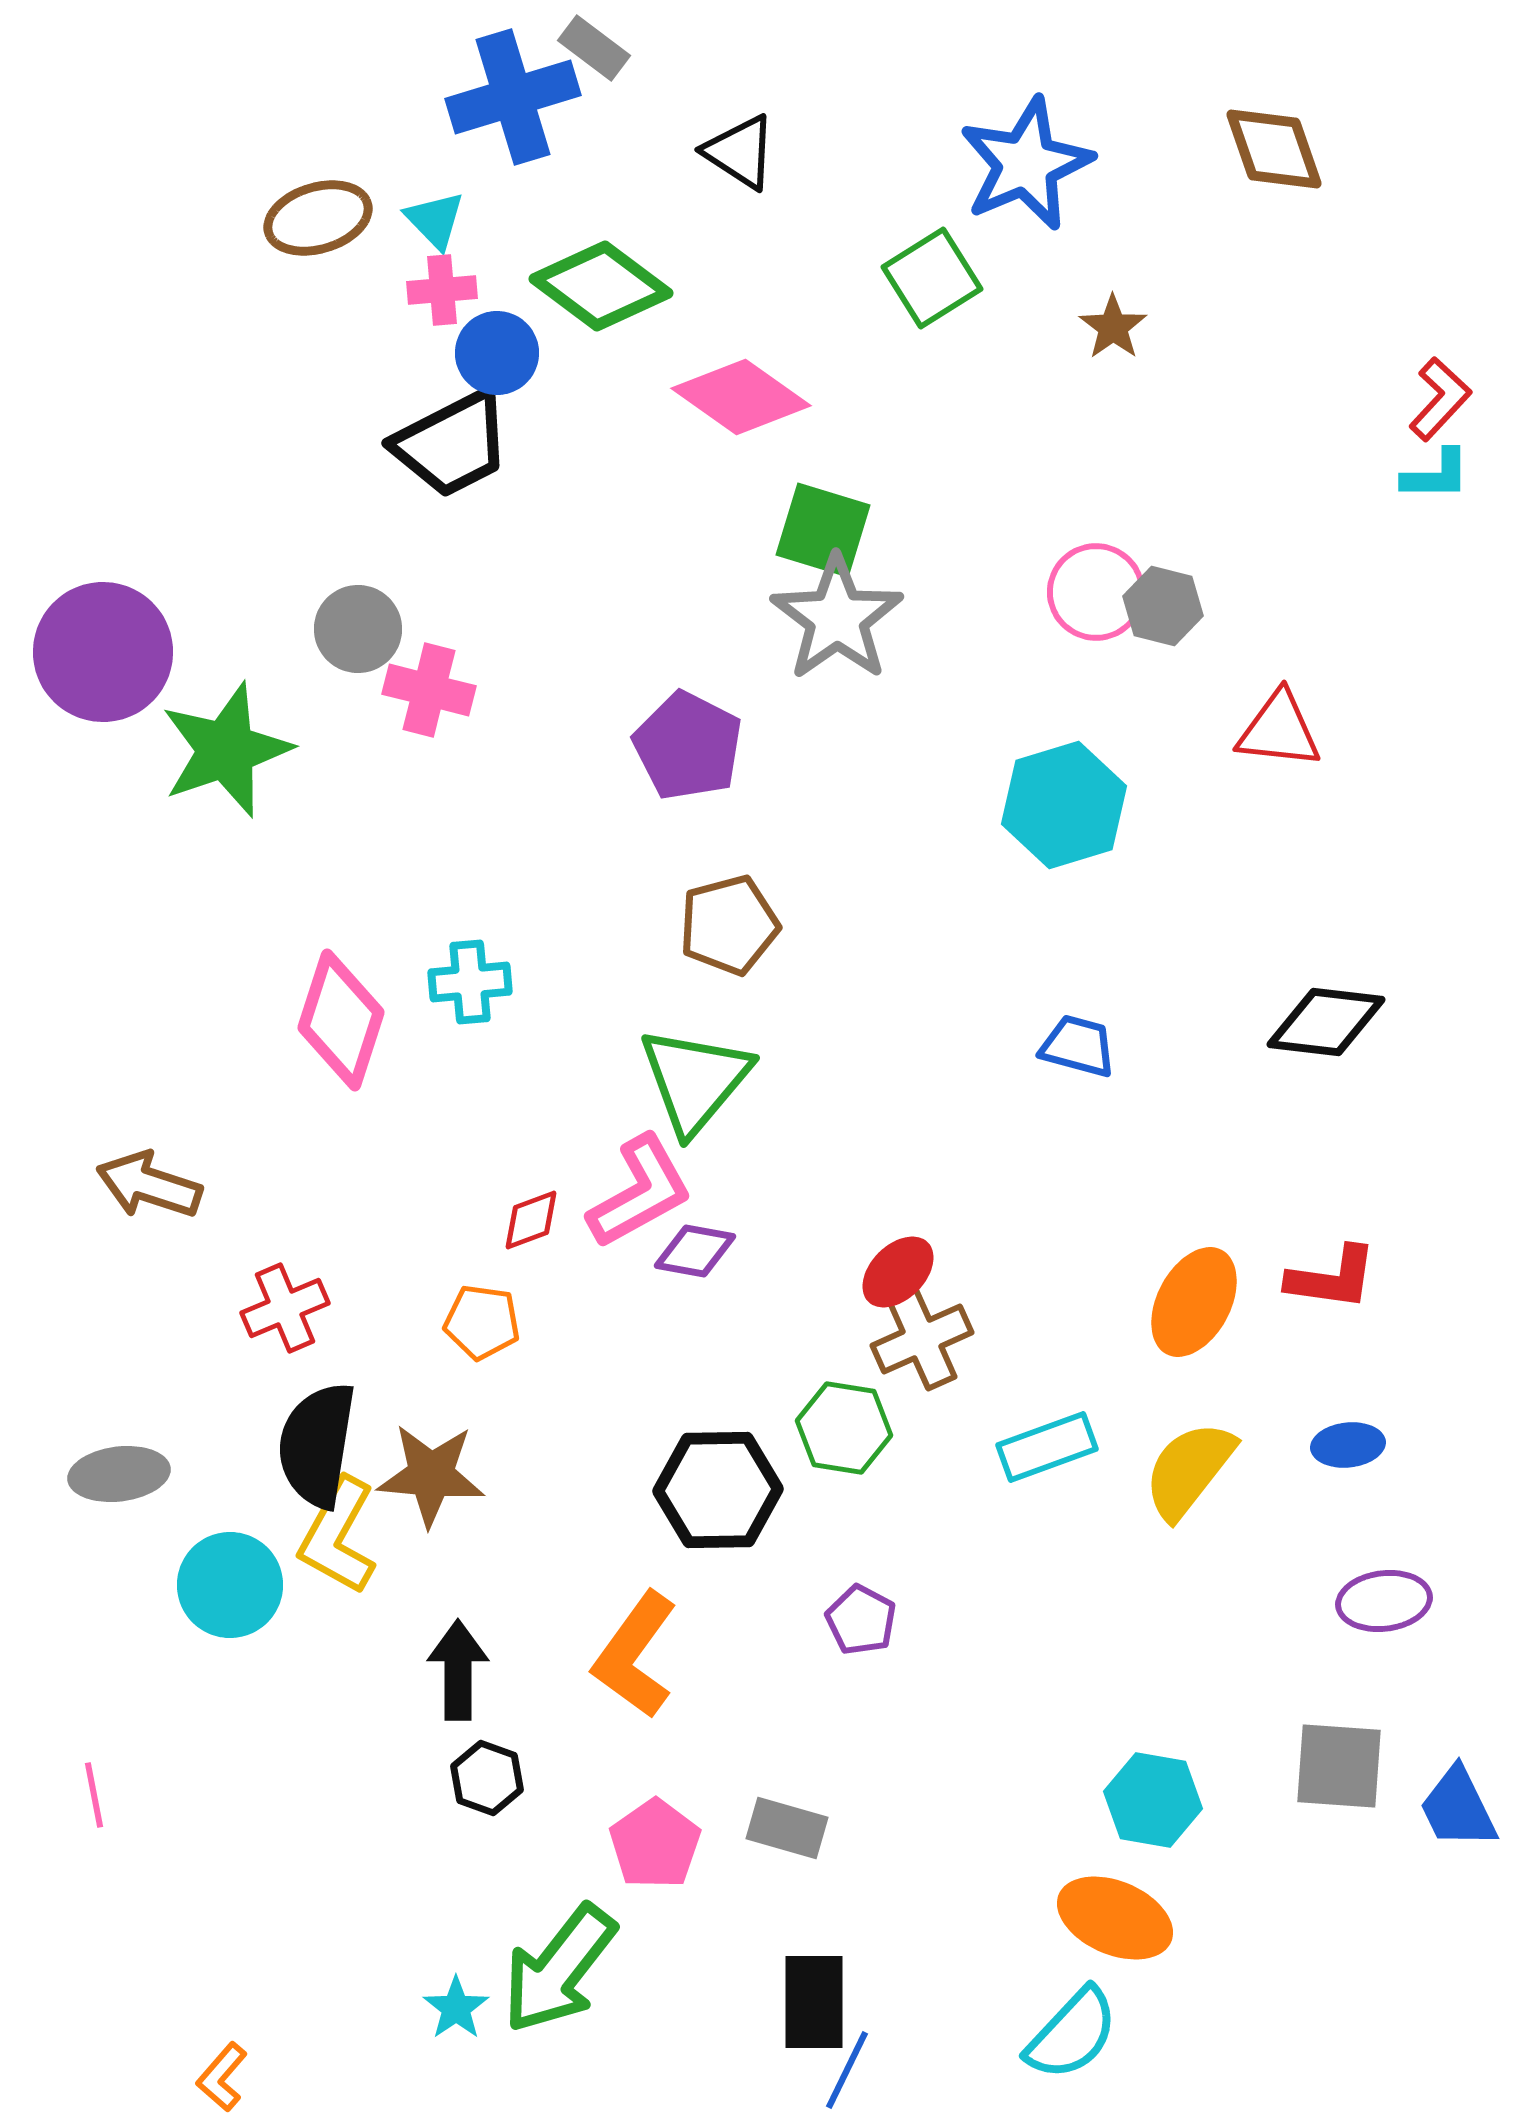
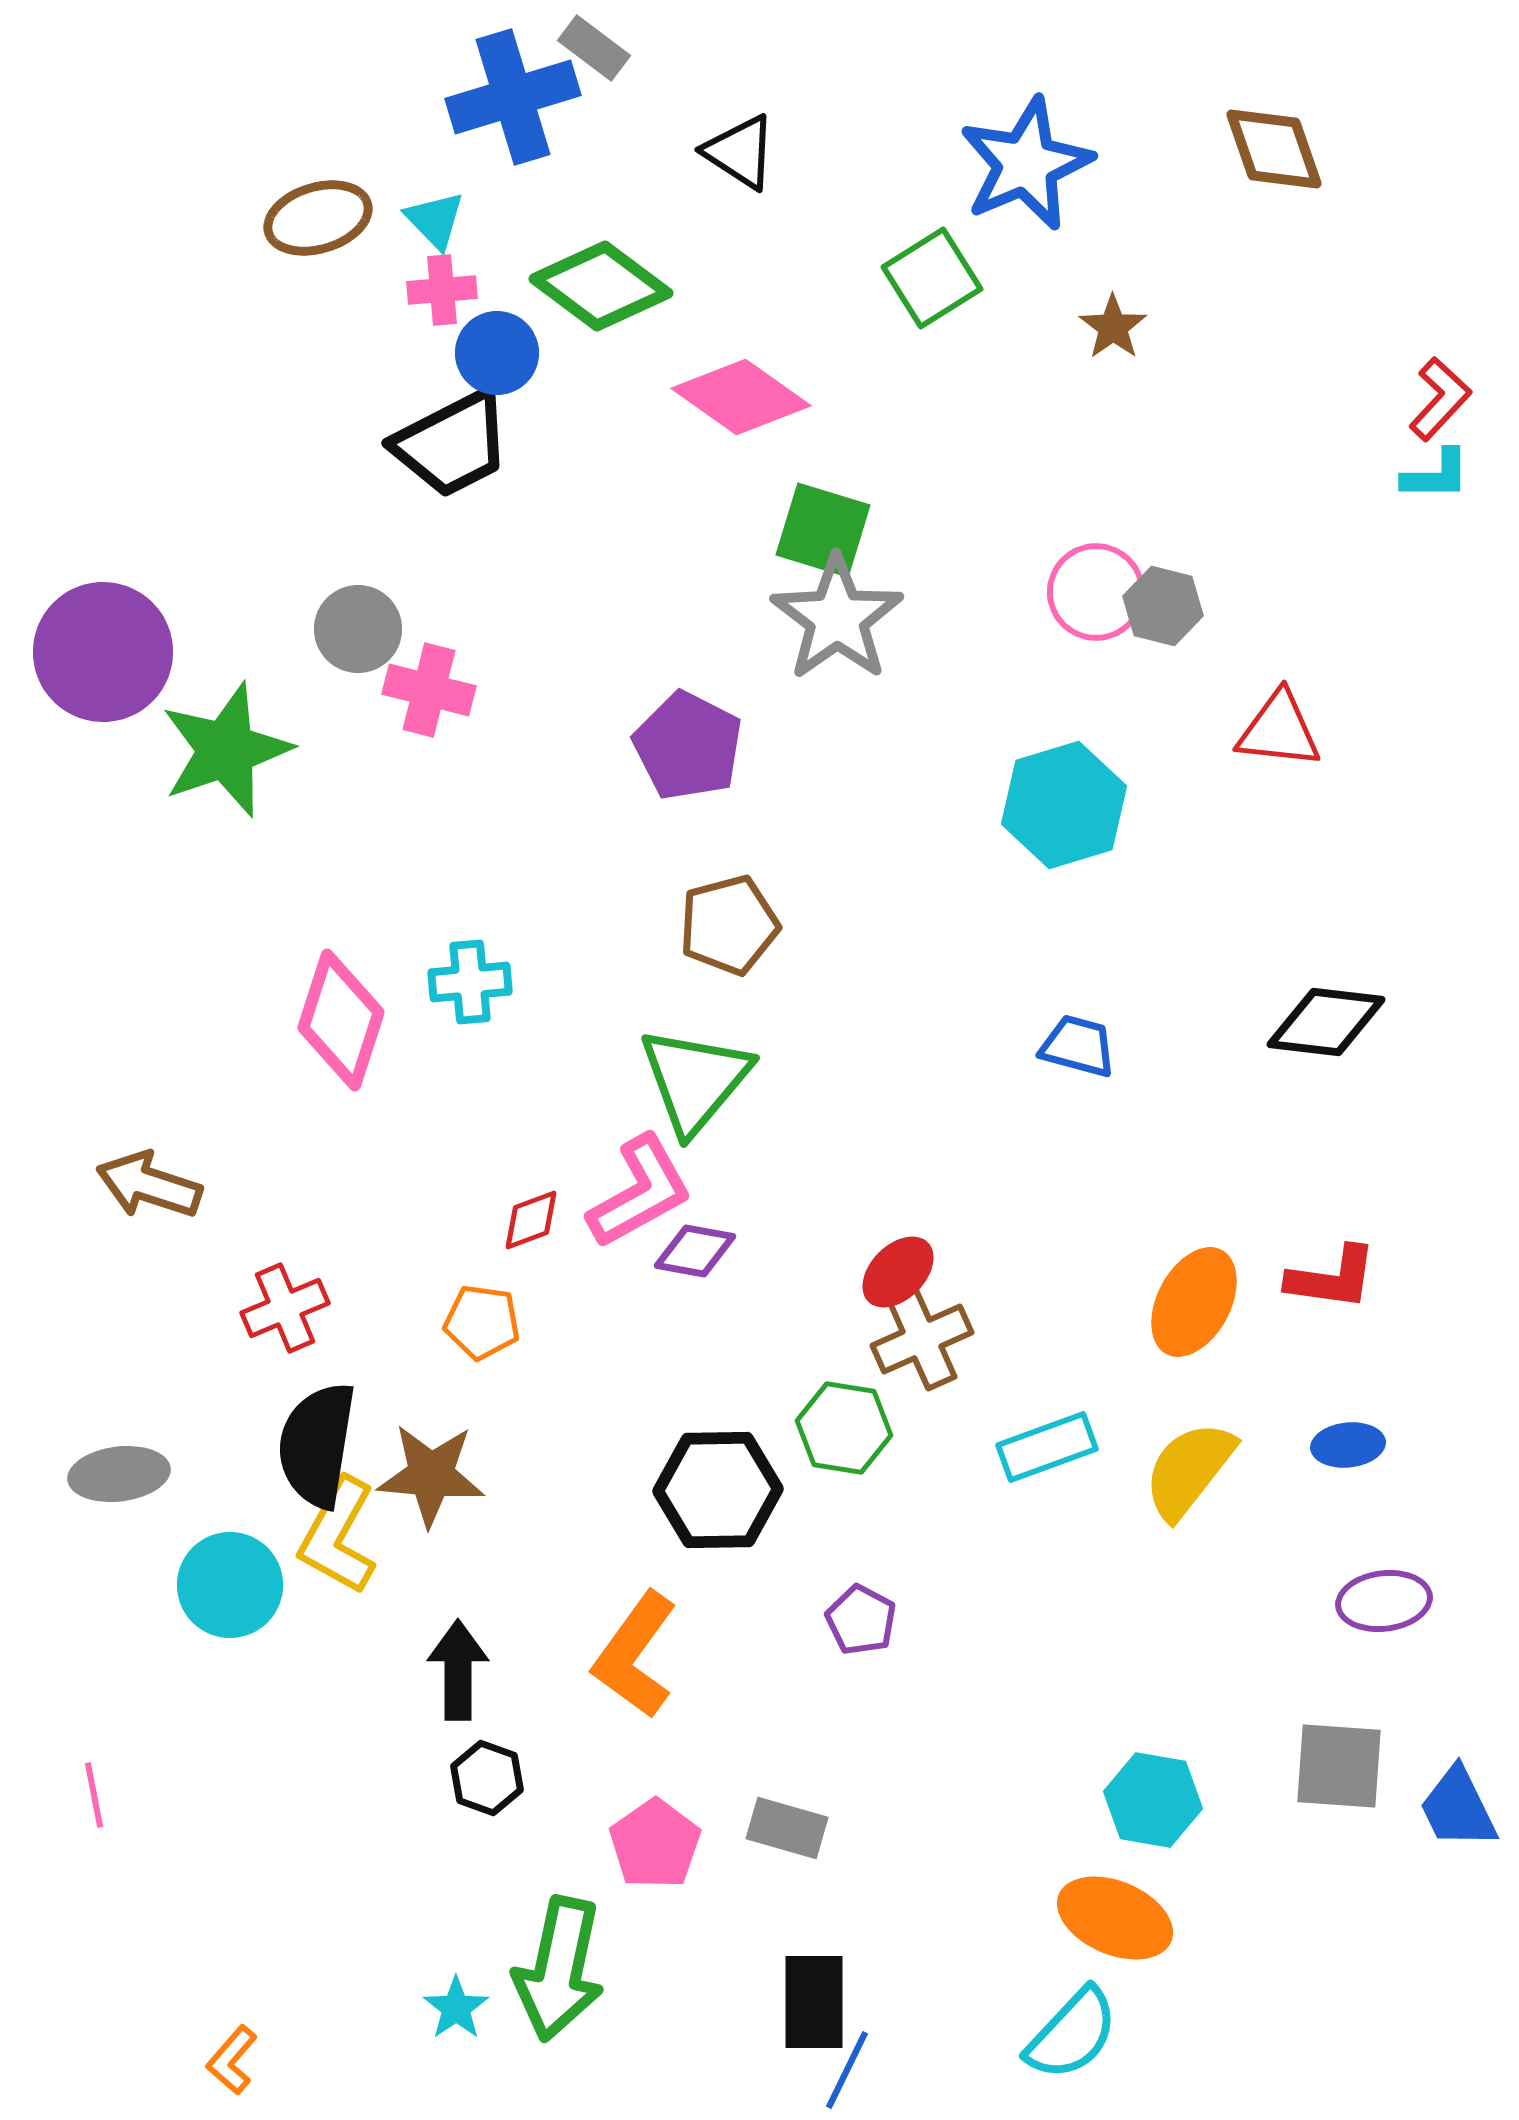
green arrow at (559, 1969): rotated 26 degrees counterclockwise
orange L-shape at (222, 2077): moved 10 px right, 17 px up
